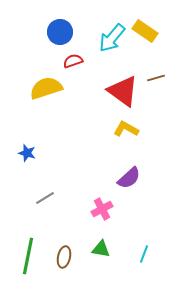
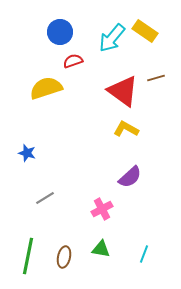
purple semicircle: moved 1 px right, 1 px up
